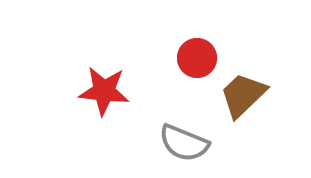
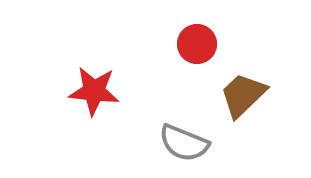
red circle: moved 14 px up
red star: moved 10 px left
